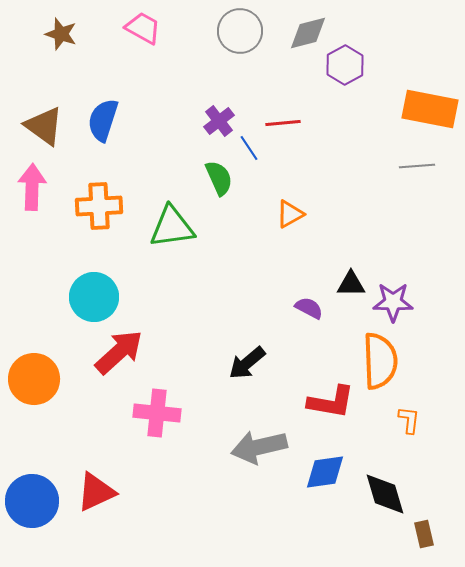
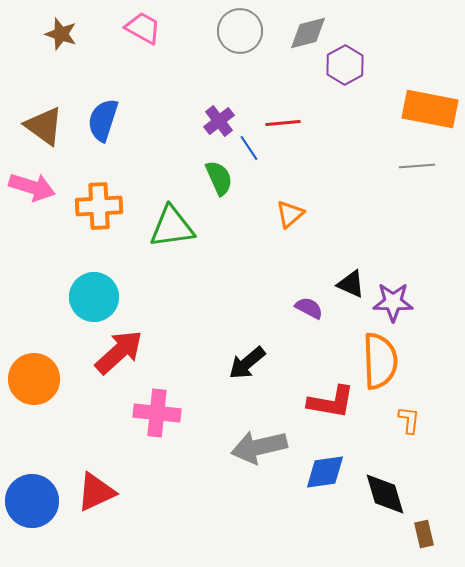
pink arrow: rotated 105 degrees clockwise
orange triangle: rotated 12 degrees counterclockwise
black triangle: rotated 24 degrees clockwise
